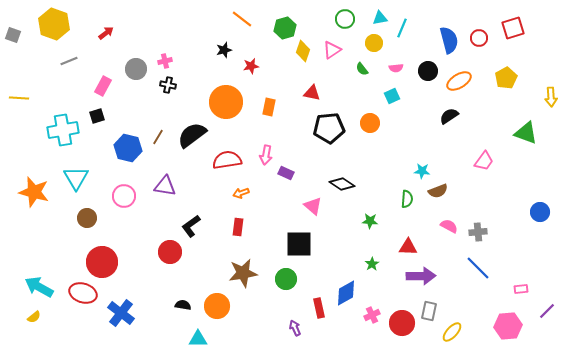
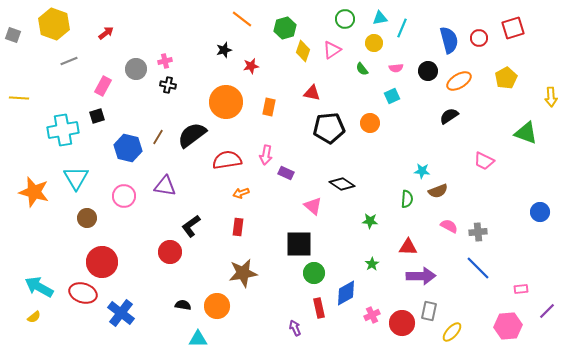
pink trapezoid at (484, 161): rotated 80 degrees clockwise
green circle at (286, 279): moved 28 px right, 6 px up
